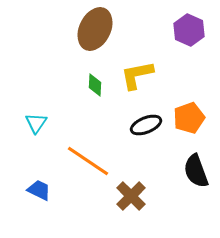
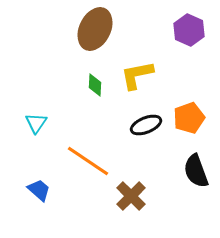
blue trapezoid: rotated 15 degrees clockwise
